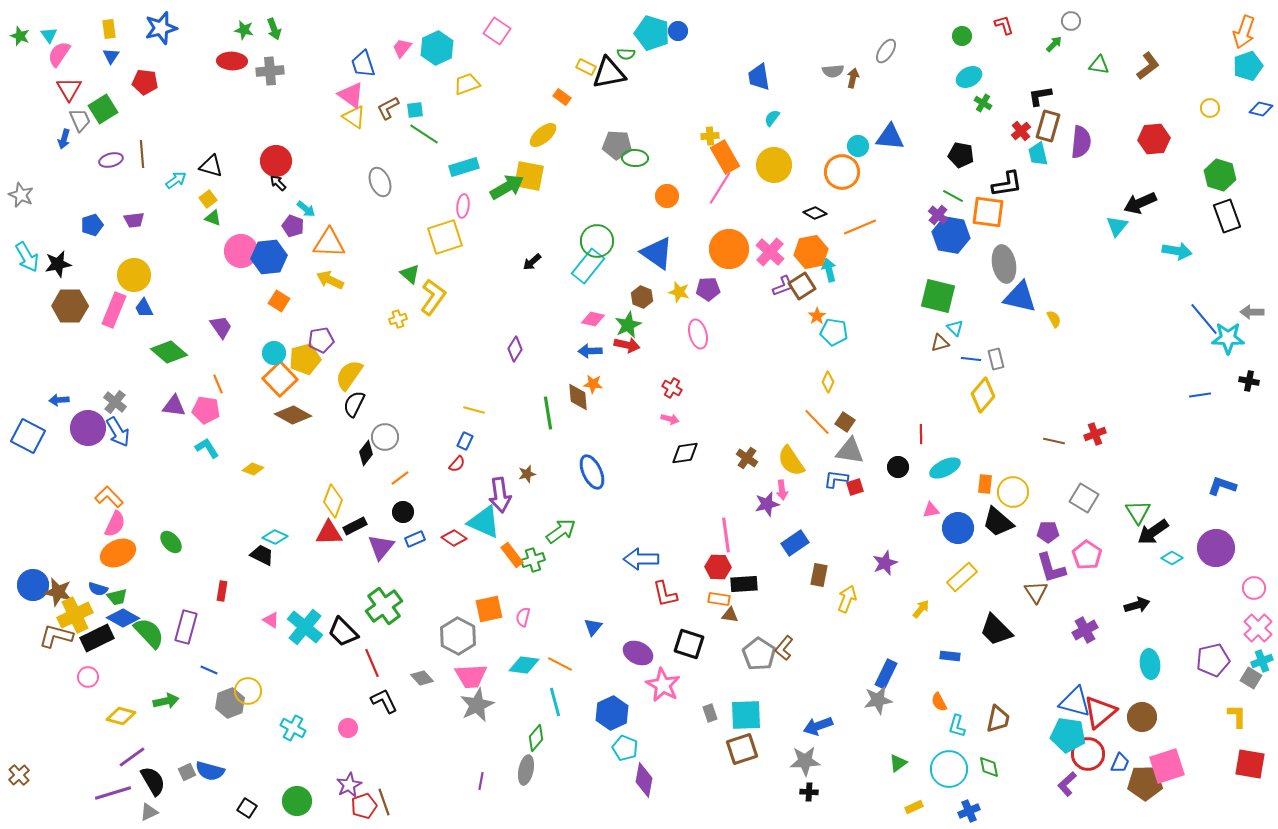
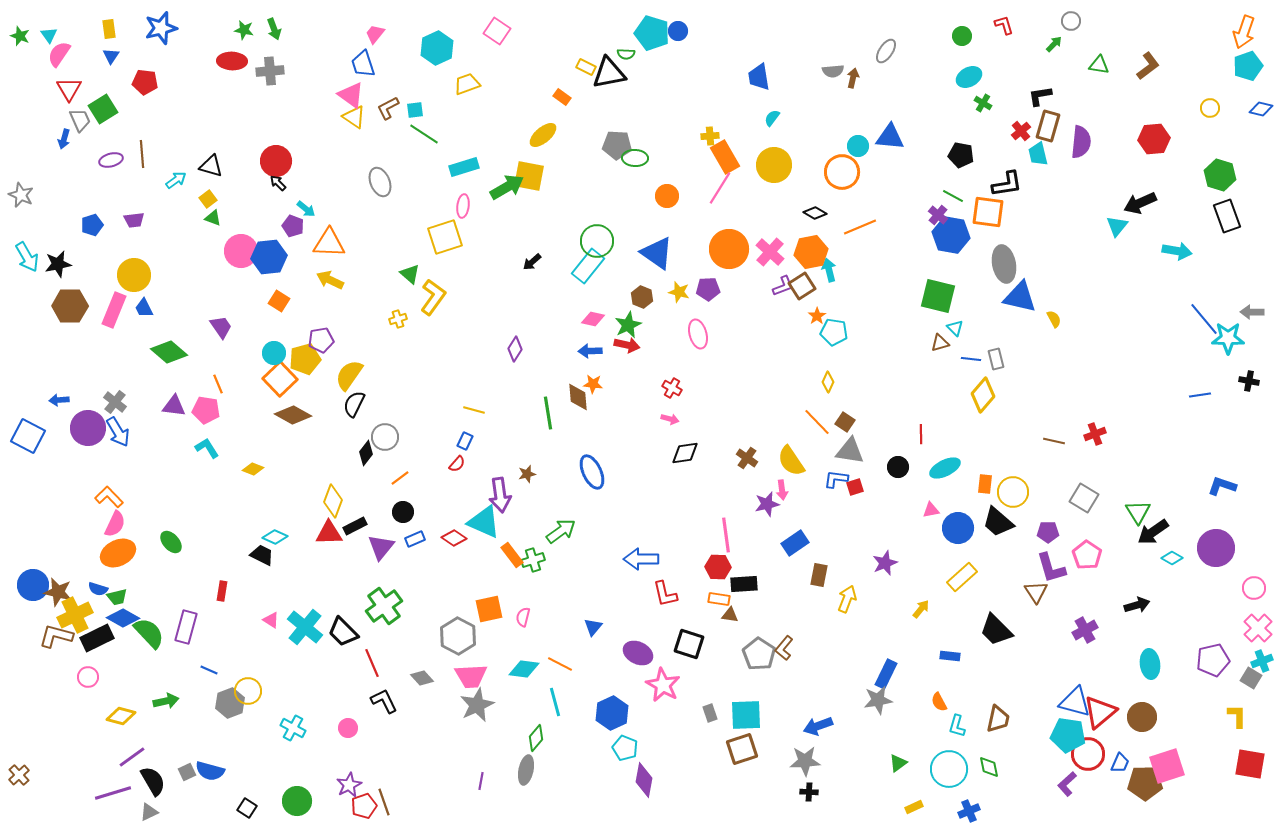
pink trapezoid at (402, 48): moved 27 px left, 14 px up
cyan diamond at (524, 665): moved 4 px down
